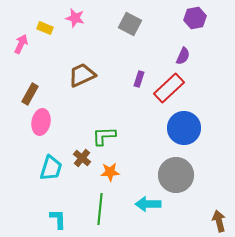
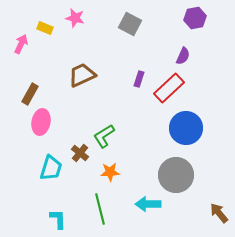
blue circle: moved 2 px right
green L-shape: rotated 30 degrees counterclockwise
brown cross: moved 2 px left, 5 px up
green line: rotated 20 degrees counterclockwise
brown arrow: moved 8 px up; rotated 25 degrees counterclockwise
